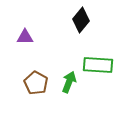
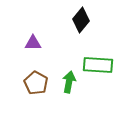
purple triangle: moved 8 px right, 6 px down
green arrow: rotated 10 degrees counterclockwise
